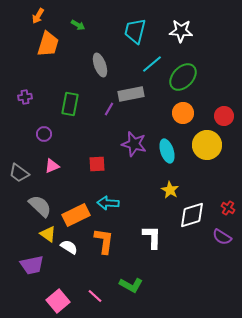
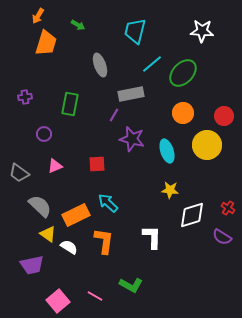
white star: moved 21 px right
orange trapezoid: moved 2 px left, 1 px up
green ellipse: moved 4 px up
purple line: moved 5 px right, 6 px down
purple star: moved 2 px left, 5 px up
pink triangle: moved 3 px right
yellow star: rotated 24 degrees counterclockwise
cyan arrow: rotated 40 degrees clockwise
pink line: rotated 14 degrees counterclockwise
